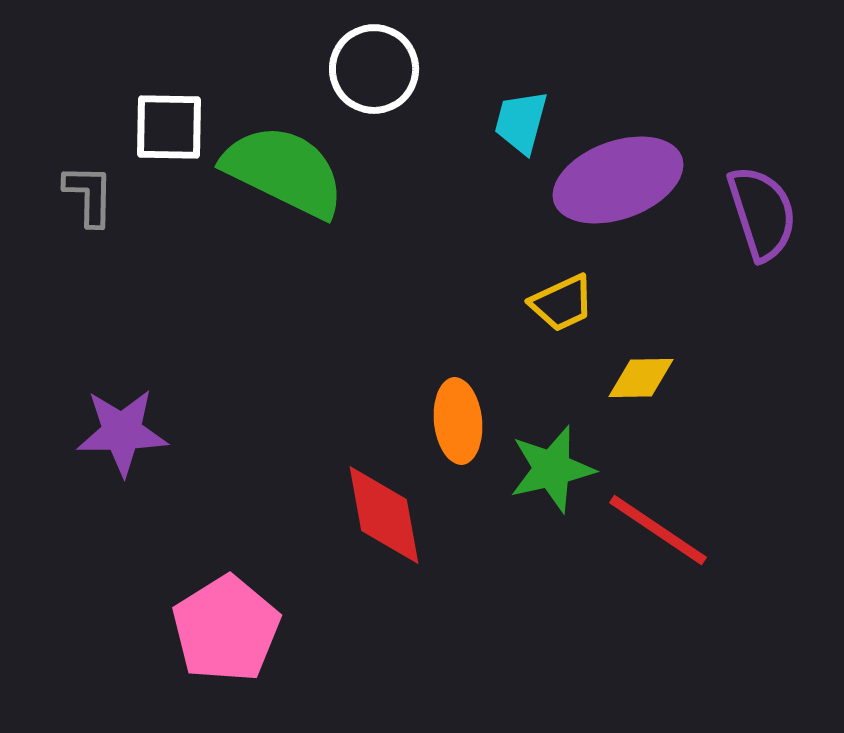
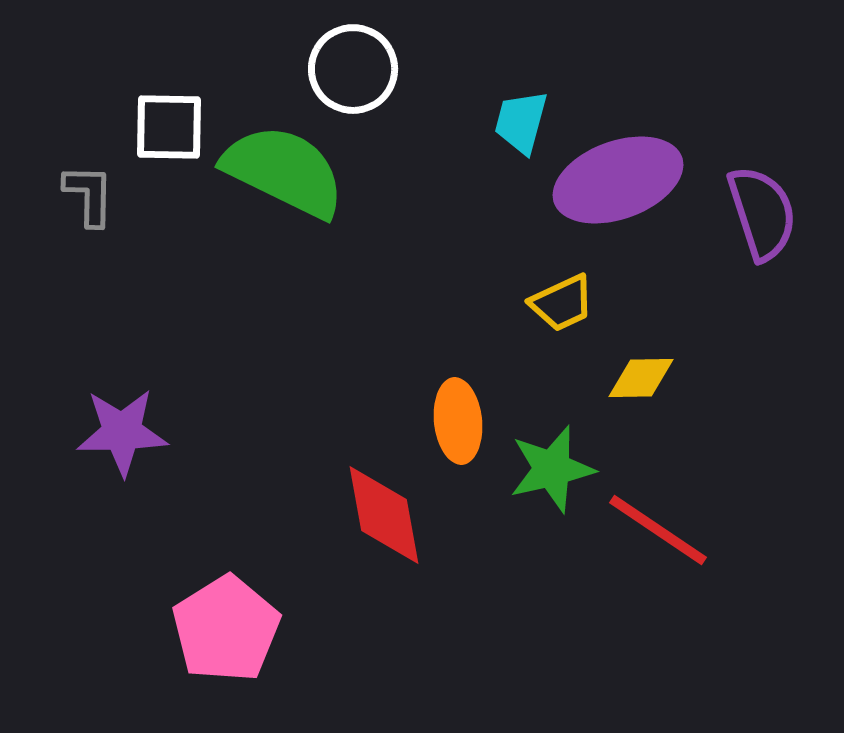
white circle: moved 21 px left
